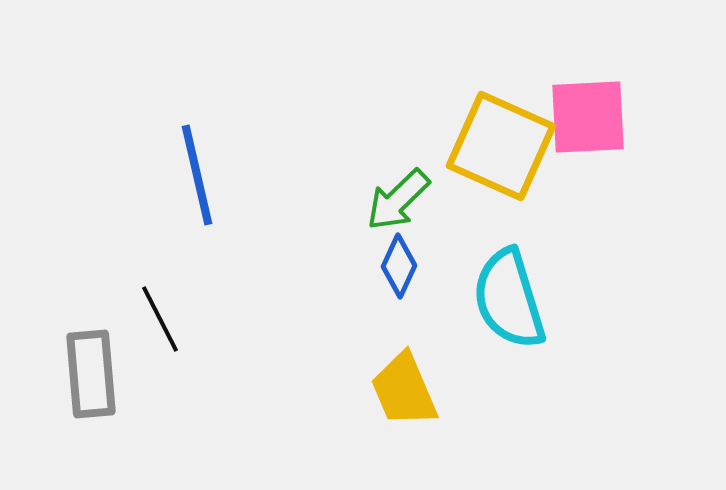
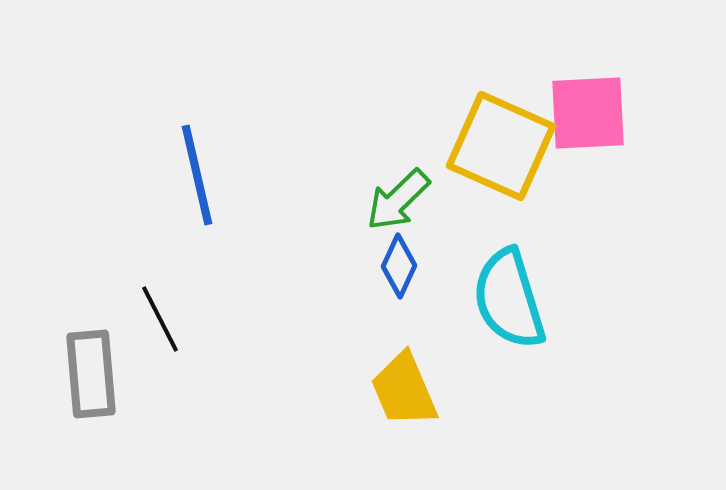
pink square: moved 4 px up
